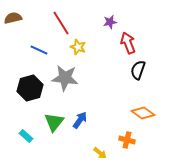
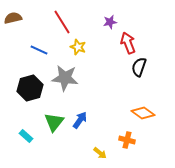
red line: moved 1 px right, 1 px up
black semicircle: moved 1 px right, 3 px up
